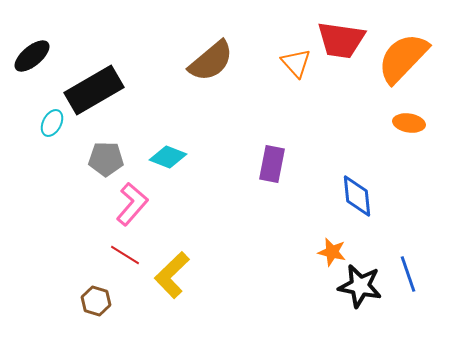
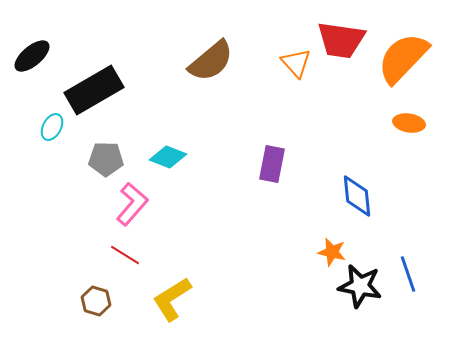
cyan ellipse: moved 4 px down
yellow L-shape: moved 24 px down; rotated 12 degrees clockwise
